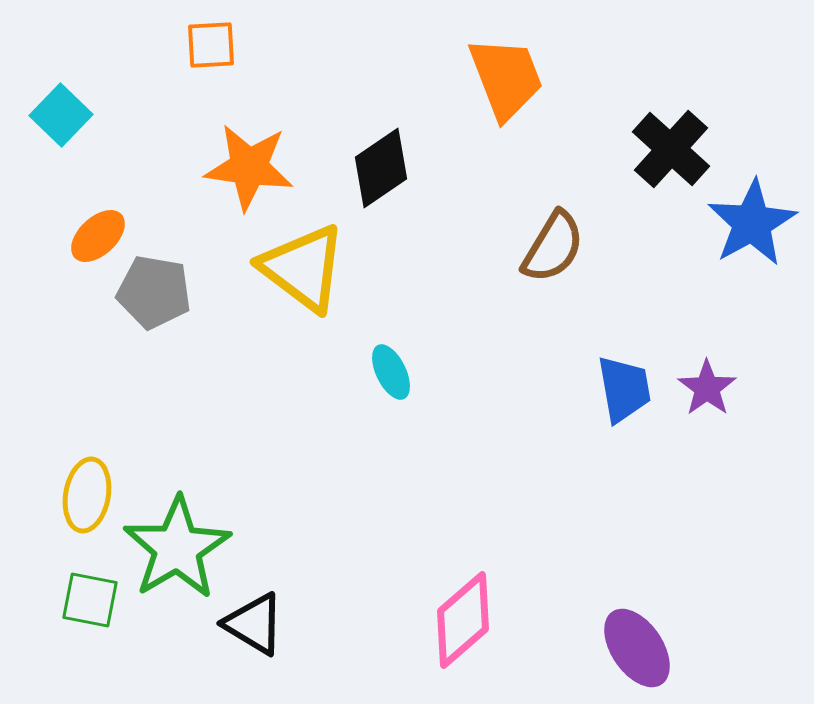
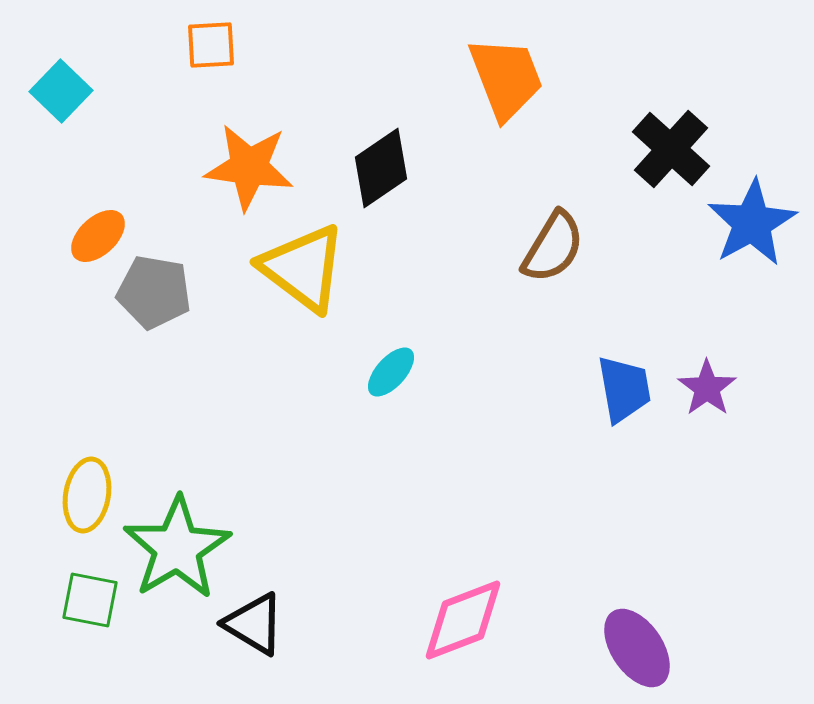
cyan square: moved 24 px up
cyan ellipse: rotated 68 degrees clockwise
pink diamond: rotated 20 degrees clockwise
